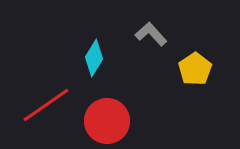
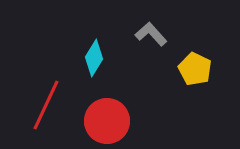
yellow pentagon: rotated 12 degrees counterclockwise
red line: rotated 30 degrees counterclockwise
